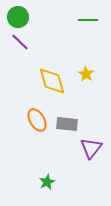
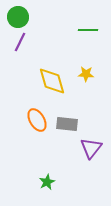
green line: moved 10 px down
purple line: rotated 72 degrees clockwise
yellow star: rotated 28 degrees counterclockwise
